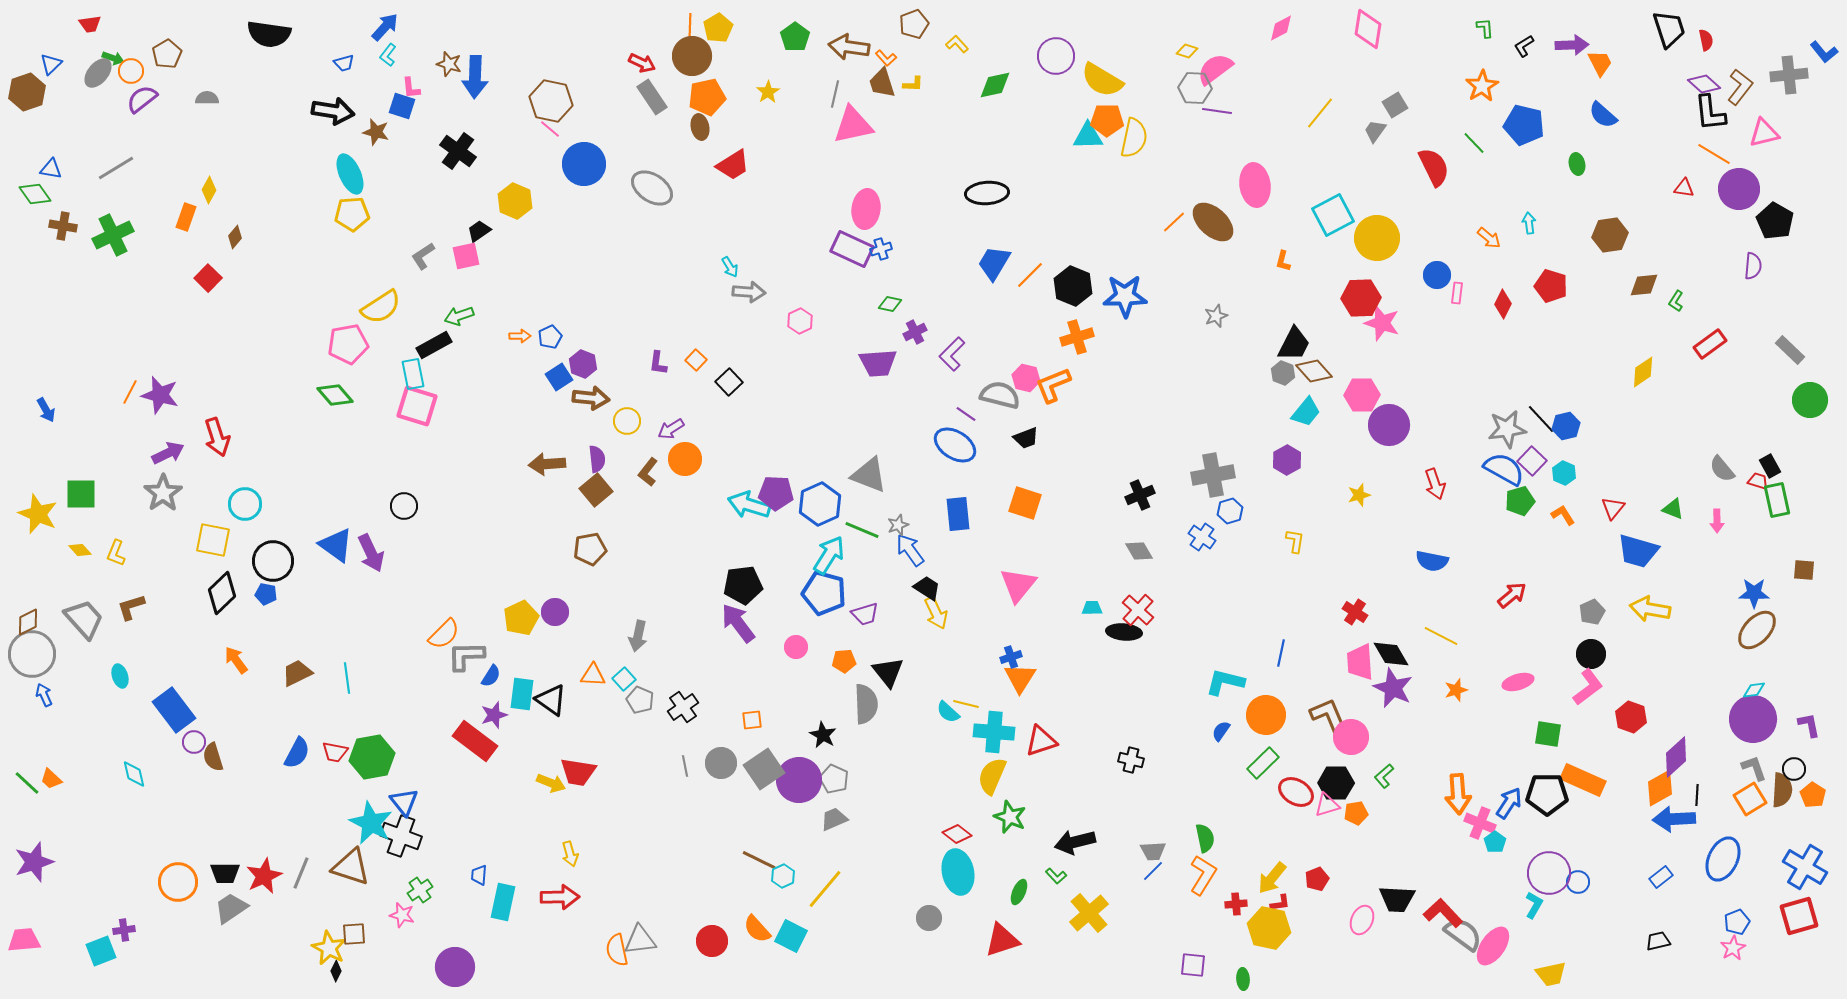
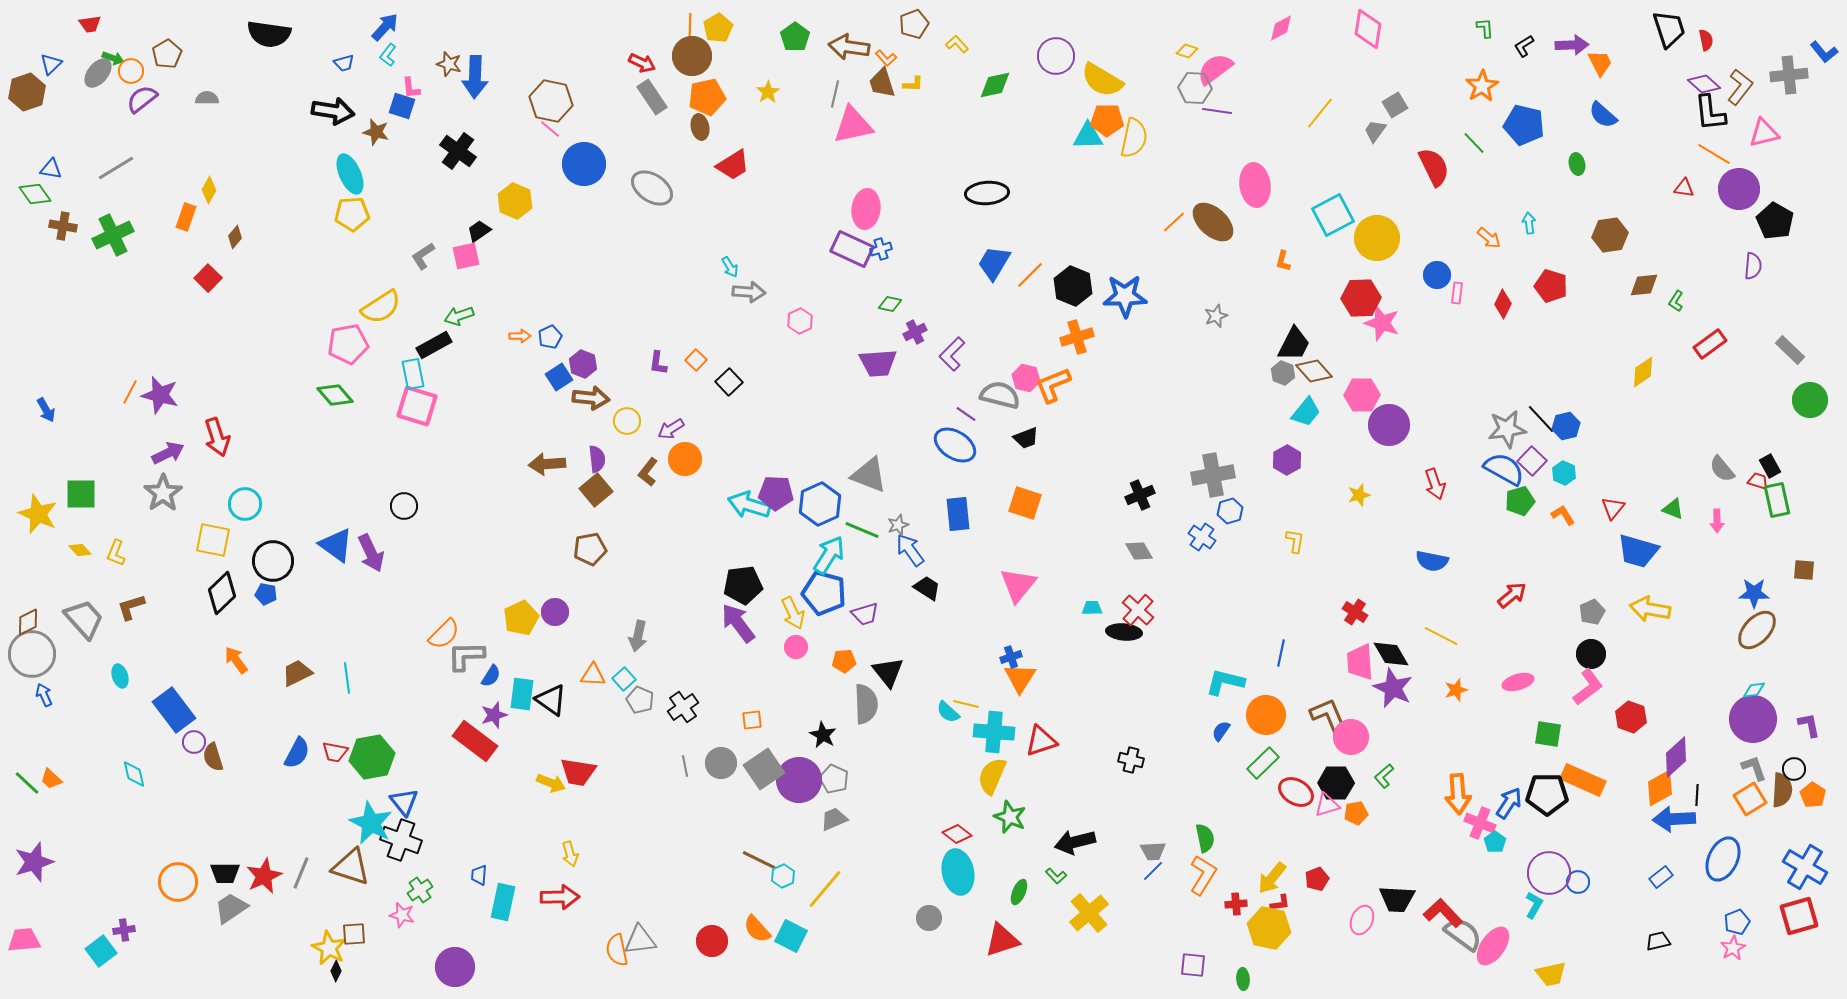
yellow arrow at (936, 613): moved 143 px left
black cross at (401, 836): moved 4 px down
cyan square at (101, 951): rotated 16 degrees counterclockwise
